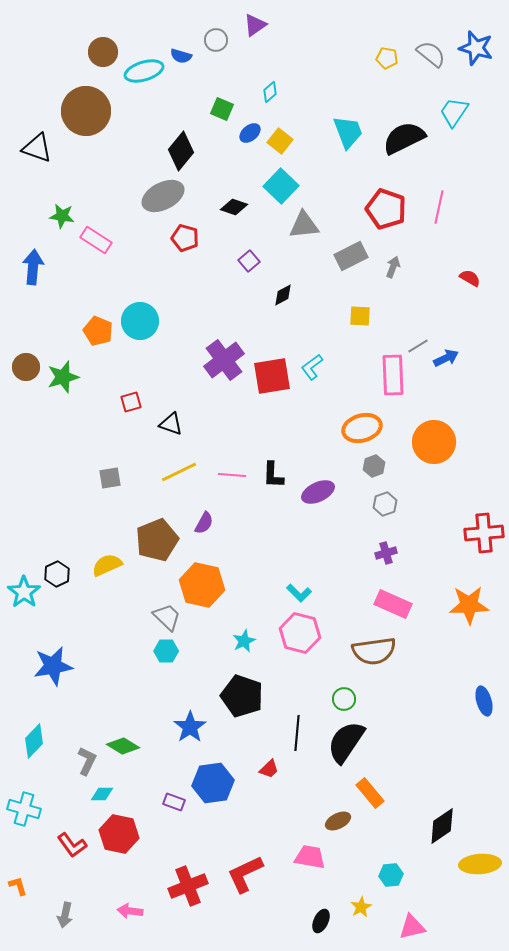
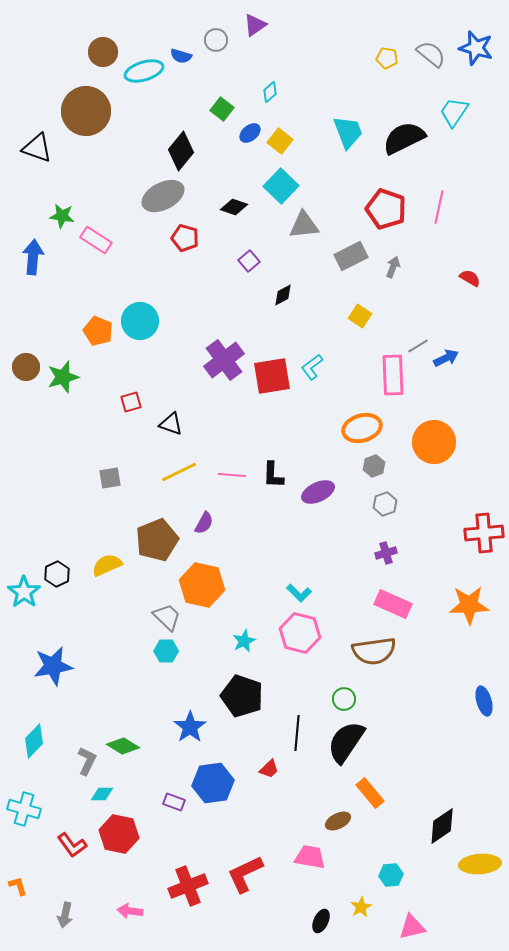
green square at (222, 109): rotated 15 degrees clockwise
blue arrow at (33, 267): moved 10 px up
yellow square at (360, 316): rotated 30 degrees clockwise
